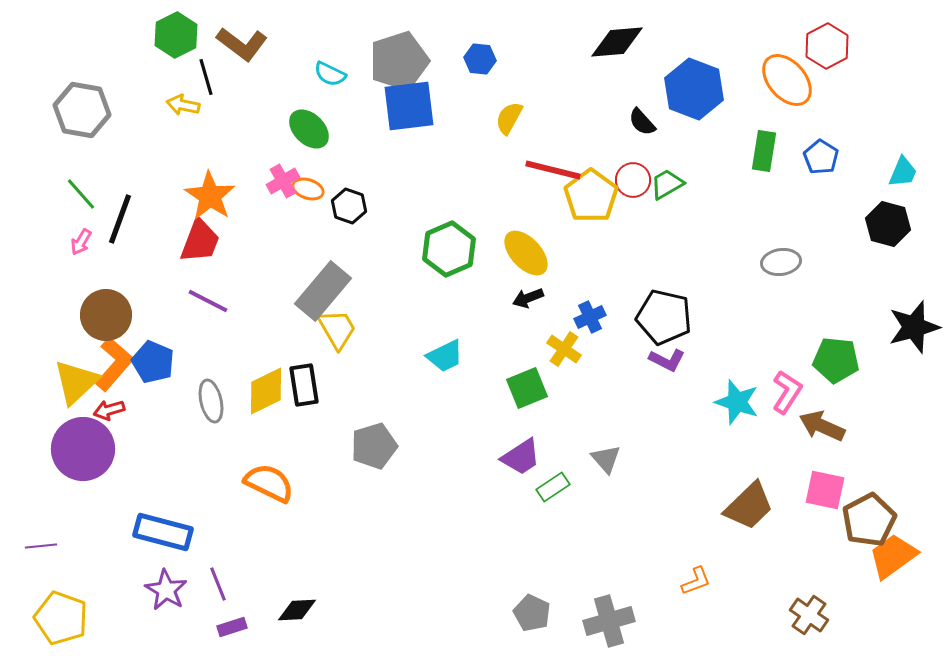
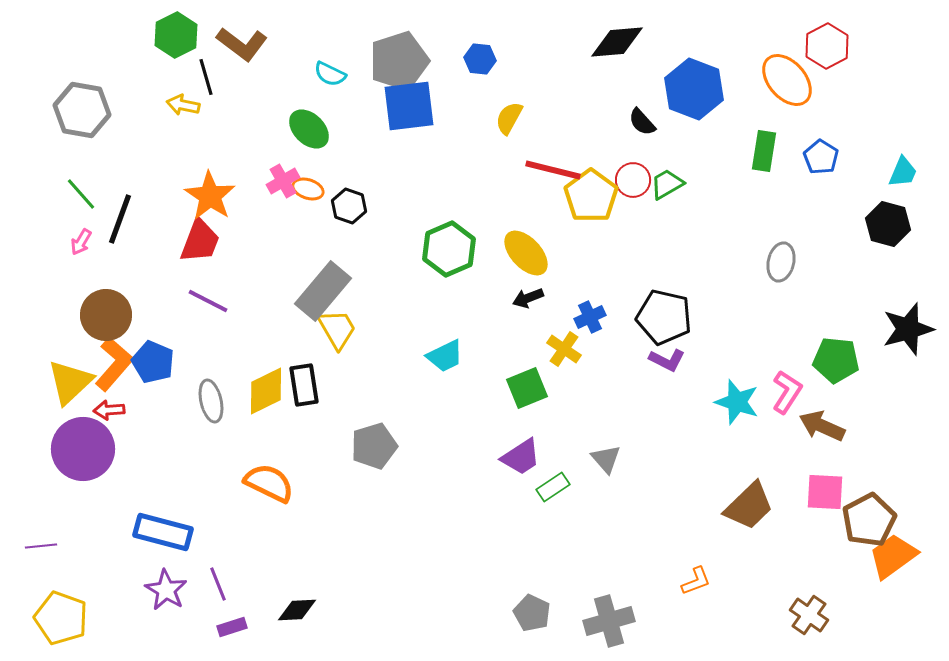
gray ellipse at (781, 262): rotated 69 degrees counterclockwise
black star at (914, 327): moved 6 px left, 2 px down
yellow triangle at (76, 382): moved 6 px left
red arrow at (109, 410): rotated 12 degrees clockwise
pink square at (825, 490): moved 2 px down; rotated 9 degrees counterclockwise
